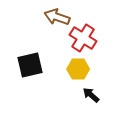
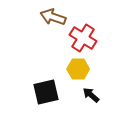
brown arrow: moved 4 px left
black square: moved 16 px right, 27 px down
